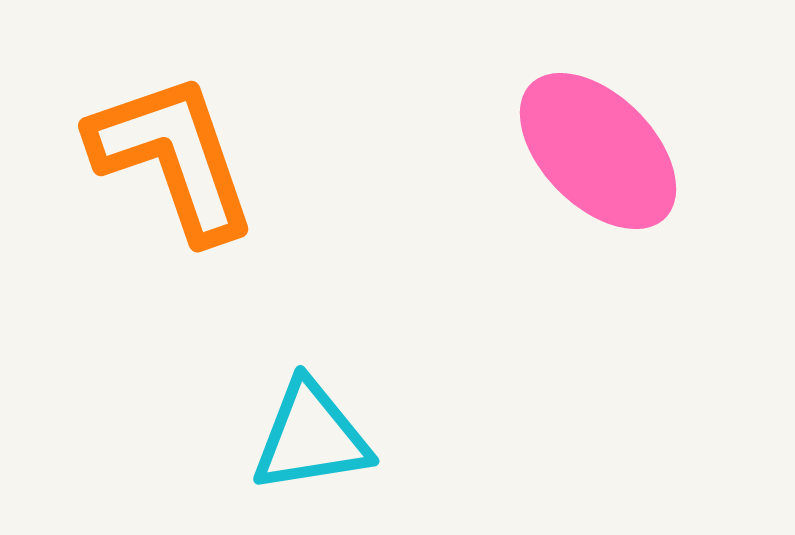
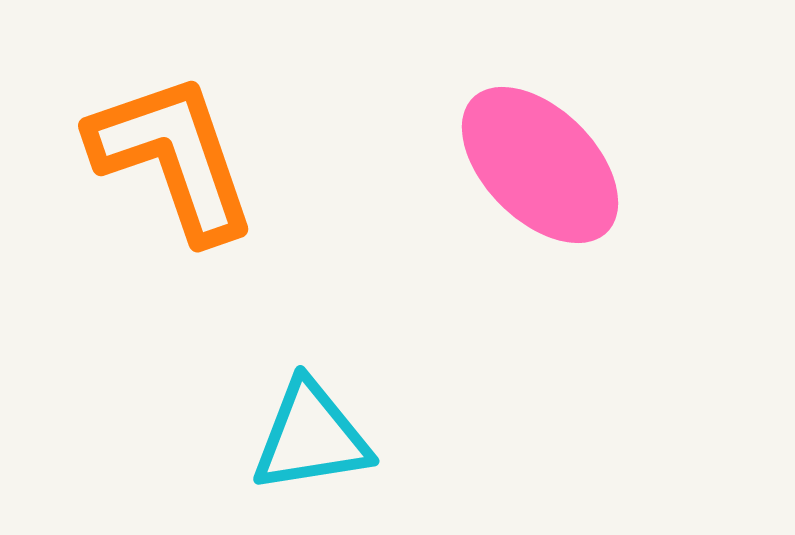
pink ellipse: moved 58 px left, 14 px down
